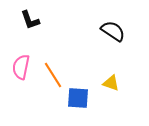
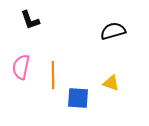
black semicircle: rotated 50 degrees counterclockwise
orange line: rotated 32 degrees clockwise
